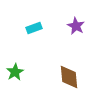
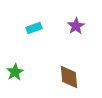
purple star: rotated 12 degrees clockwise
